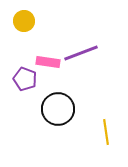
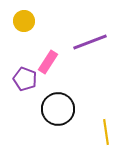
purple line: moved 9 px right, 11 px up
pink rectangle: rotated 65 degrees counterclockwise
